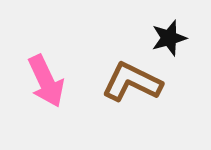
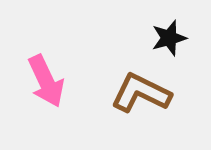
brown L-shape: moved 9 px right, 11 px down
